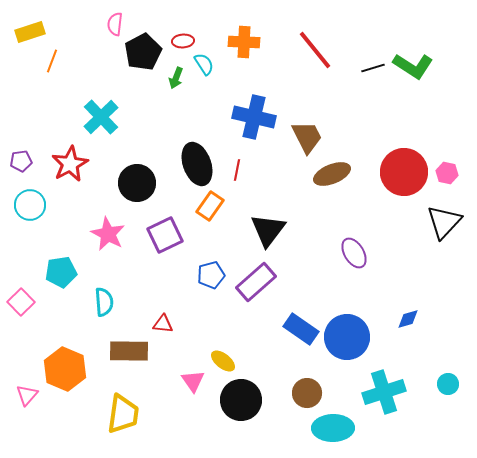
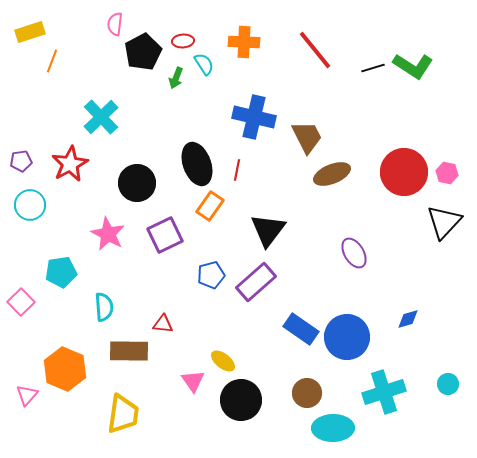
cyan semicircle at (104, 302): moved 5 px down
